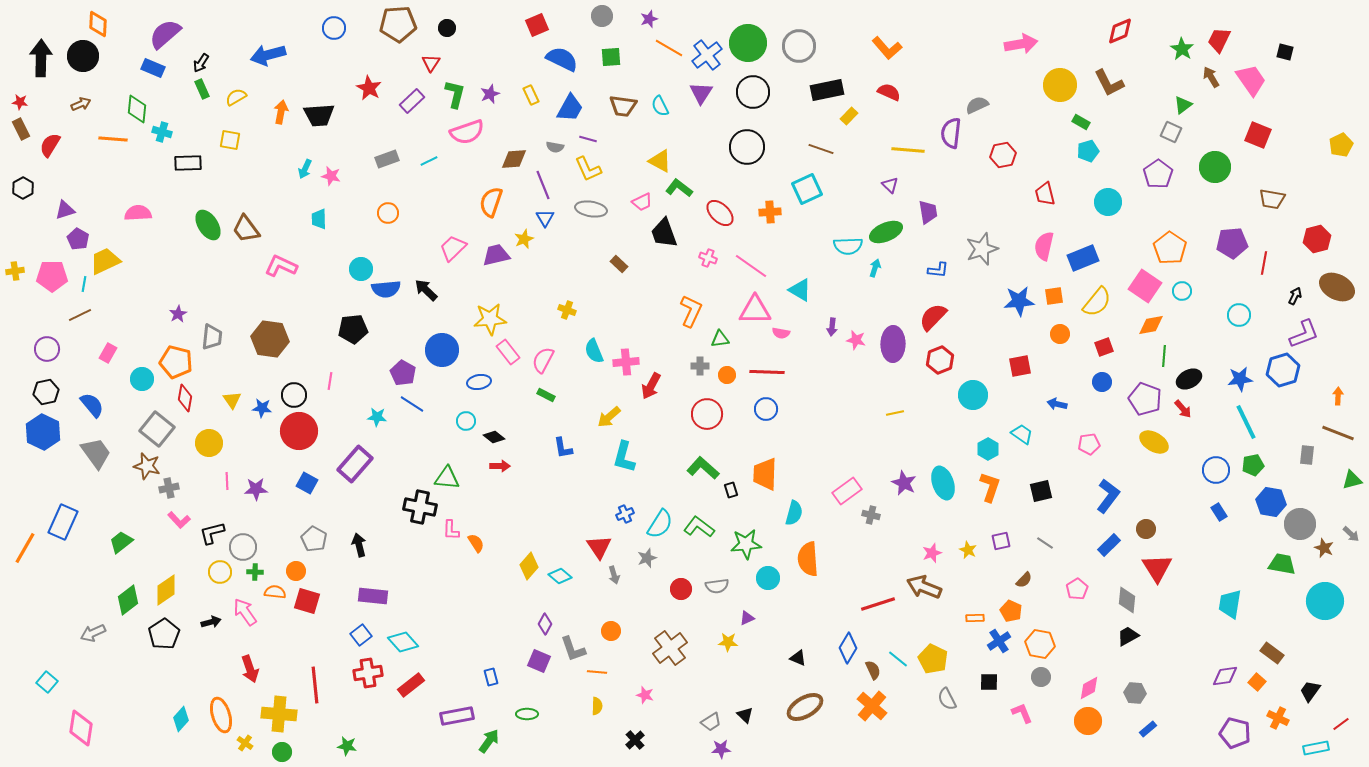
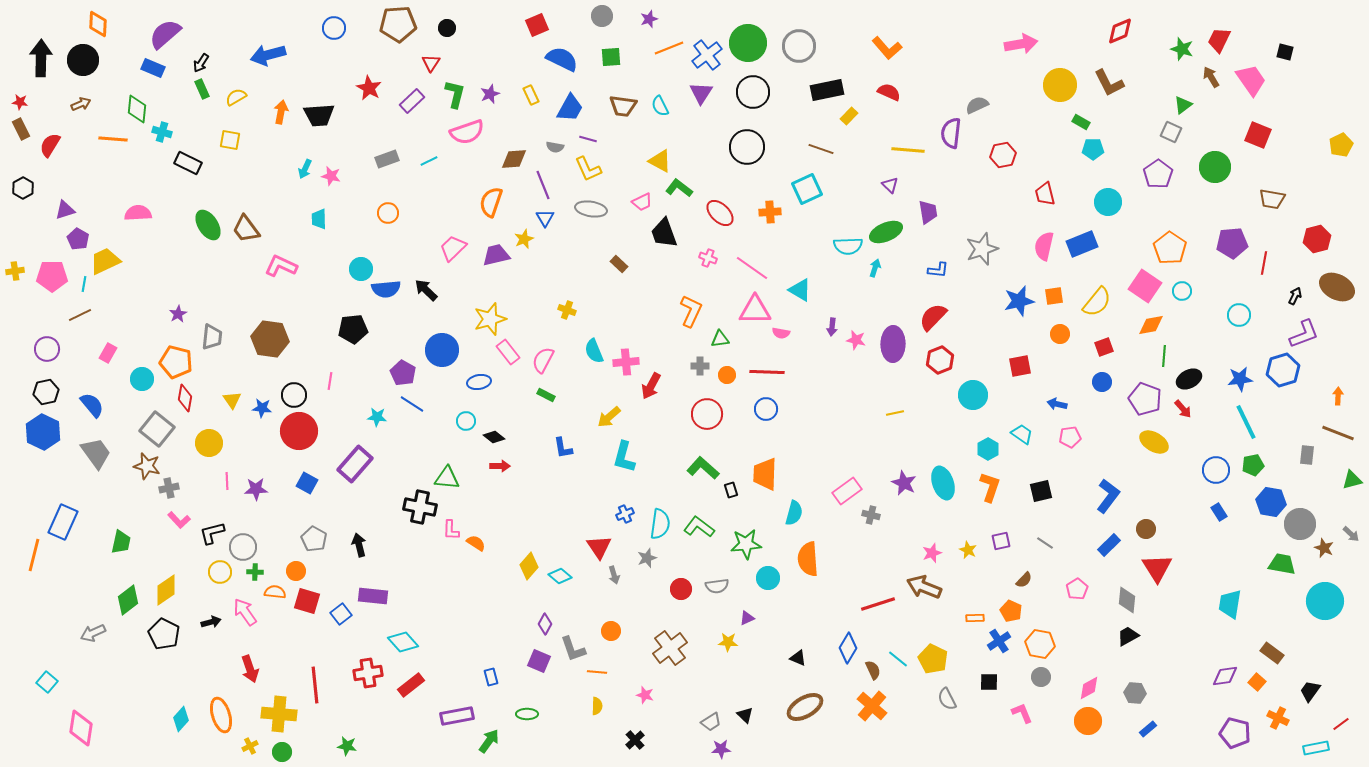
orange line at (669, 48): rotated 52 degrees counterclockwise
green star at (1182, 49): rotated 15 degrees counterclockwise
black circle at (83, 56): moved 4 px down
cyan pentagon at (1088, 151): moved 5 px right, 2 px up; rotated 15 degrees clockwise
black rectangle at (188, 163): rotated 28 degrees clockwise
blue rectangle at (1083, 258): moved 1 px left, 14 px up
pink line at (751, 266): moved 1 px right, 2 px down
blue star at (1019, 301): rotated 8 degrees counterclockwise
yellow star at (490, 319): rotated 12 degrees counterclockwise
pink pentagon at (1089, 444): moved 19 px left, 7 px up
cyan semicircle at (660, 524): rotated 24 degrees counterclockwise
green trapezoid at (121, 542): rotated 140 degrees clockwise
orange semicircle at (476, 543): rotated 24 degrees counterclockwise
orange line at (25, 548): moved 9 px right, 7 px down; rotated 16 degrees counterclockwise
black pentagon at (164, 634): rotated 12 degrees counterclockwise
blue square at (361, 635): moved 20 px left, 21 px up
yellow cross at (245, 743): moved 5 px right, 3 px down; rotated 28 degrees clockwise
